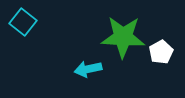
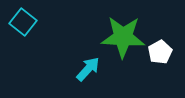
white pentagon: moved 1 px left
cyan arrow: rotated 144 degrees clockwise
